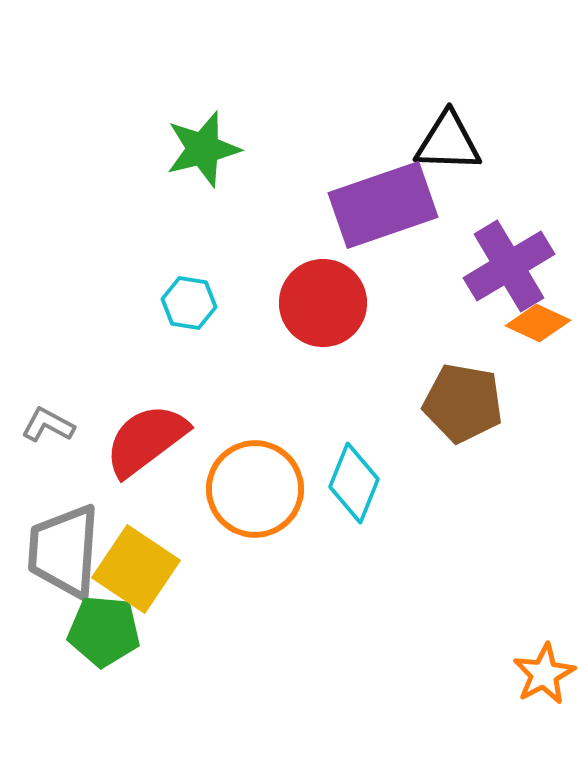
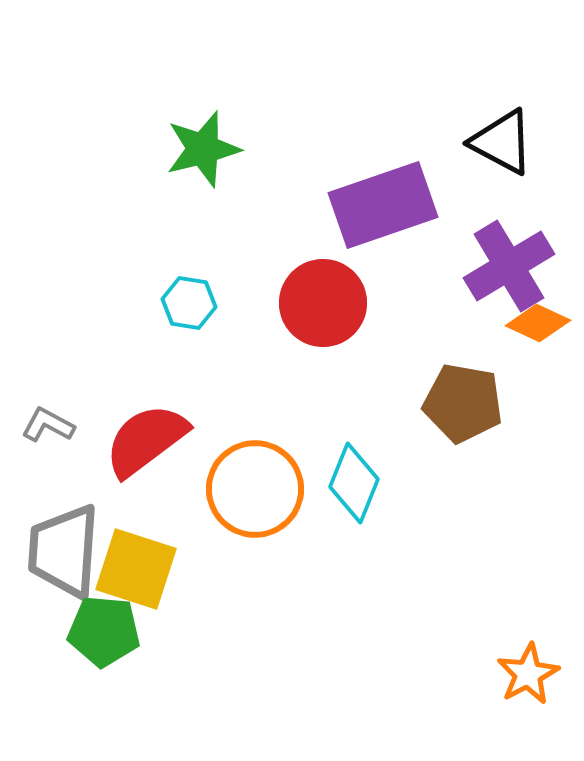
black triangle: moved 54 px right; rotated 26 degrees clockwise
yellow square: rotated 16 degrees counterclockwise
orange star: moved 16 px left
